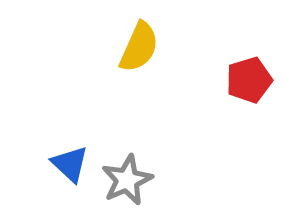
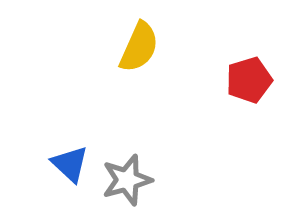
gray star: rotated 9 degrees clockwise
